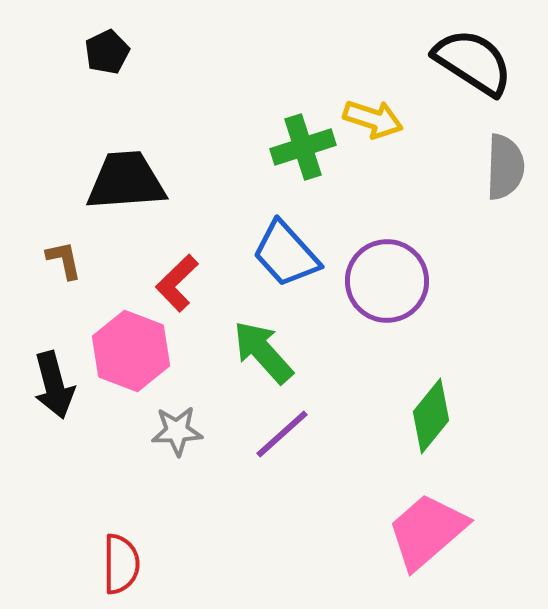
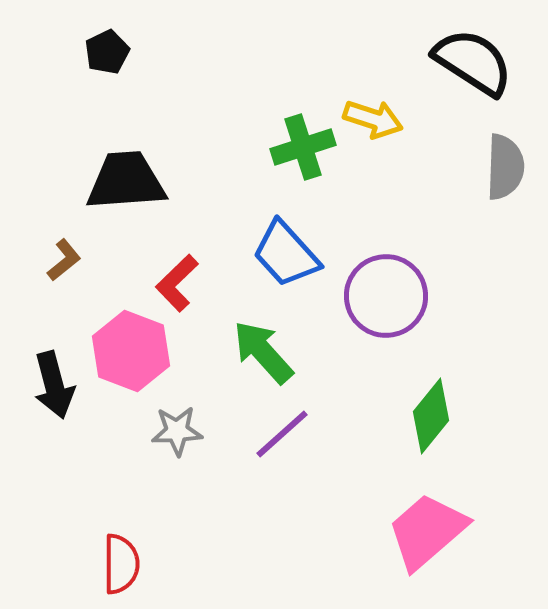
brown L-shape: rotated 63 degrees clockwise
purple circle: moved 1 px left, 15 px down
